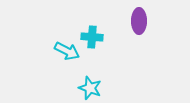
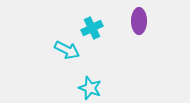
cyan cross: moved 9 px up; rotated 30 degrees counterclockwise
cyan arrow: moved 1 px up
